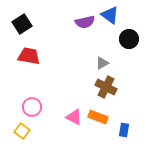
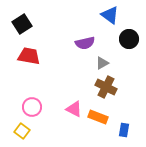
purple semicircle: moved 21 px down
pink triangle: moved 8 px up
